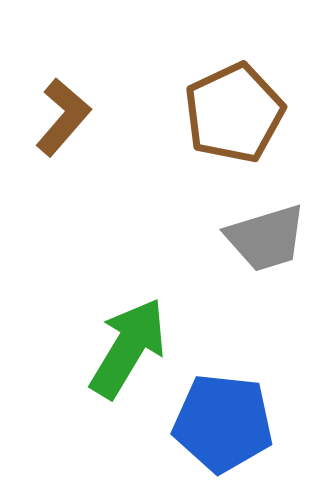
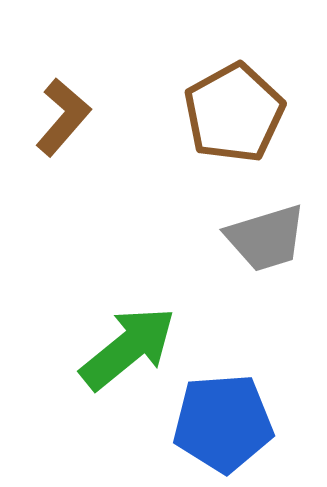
brown pentagon: rotated 4 degrees counterclockwise
green arrow: rotated 20 degrees clockwise
blue pentagon: rotated 10 degrees counterclockwise
